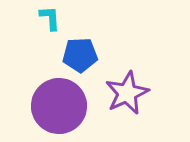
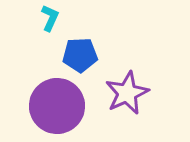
cyan L-shape: rotated 28 degrees clockwise
purple circle: moved 2 px left
